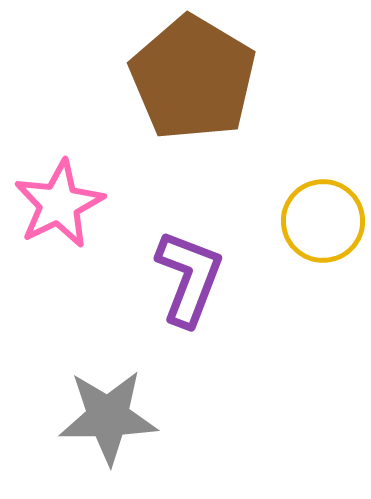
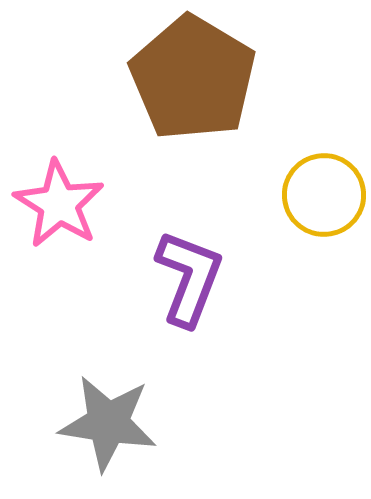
pink star: rotated 14 degrees counterclockwise
yellow circle: moved 1 px right, 26 px up
gray star: moved 6 px down; rotated 10 degrees clockwise
